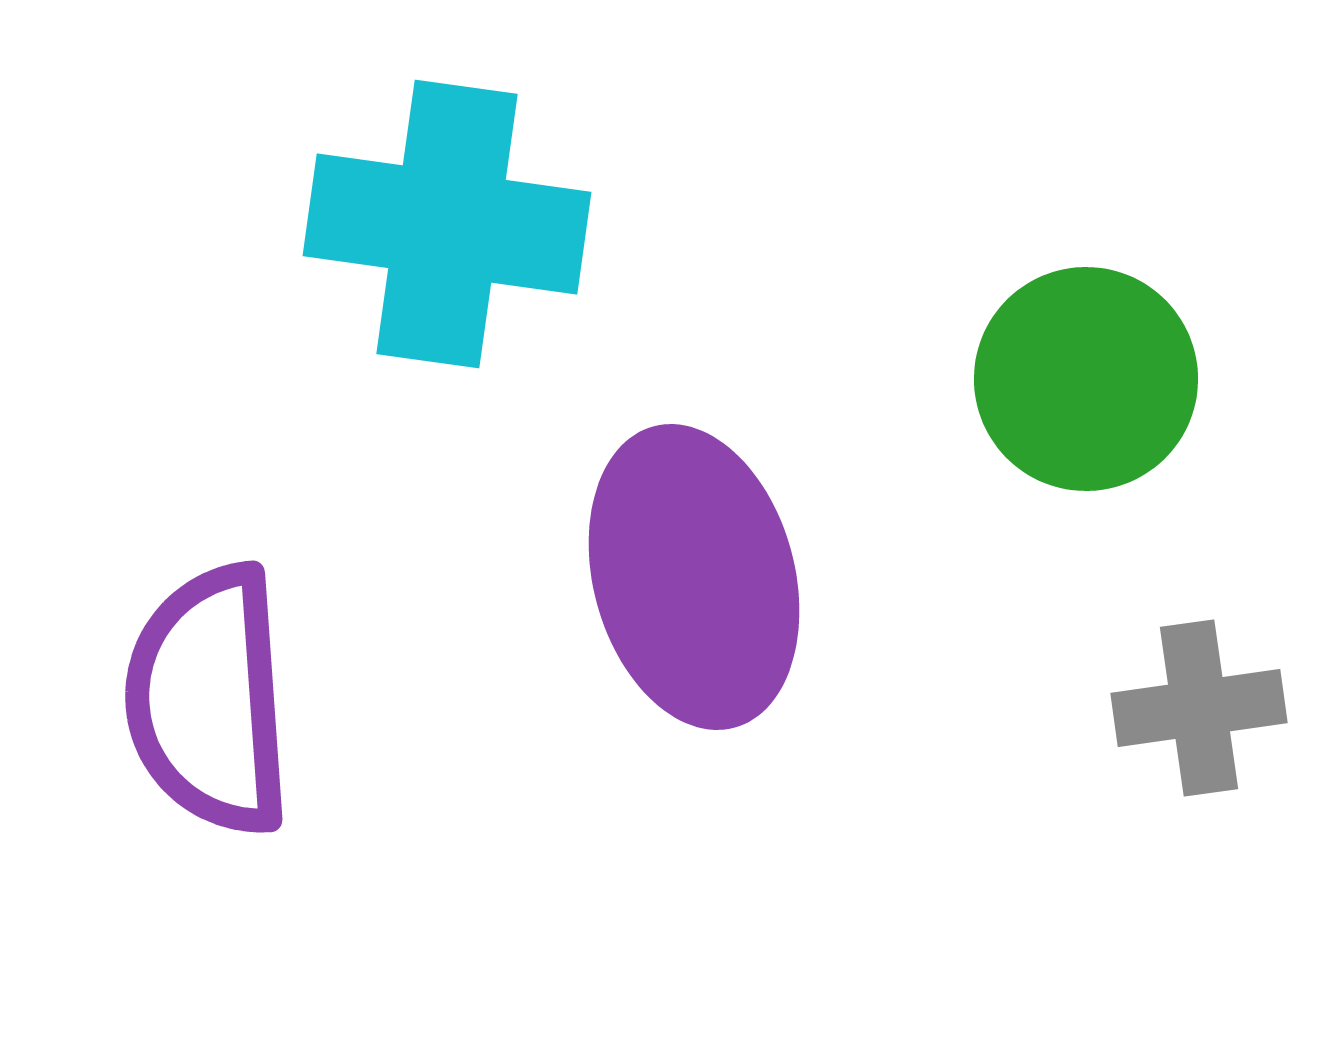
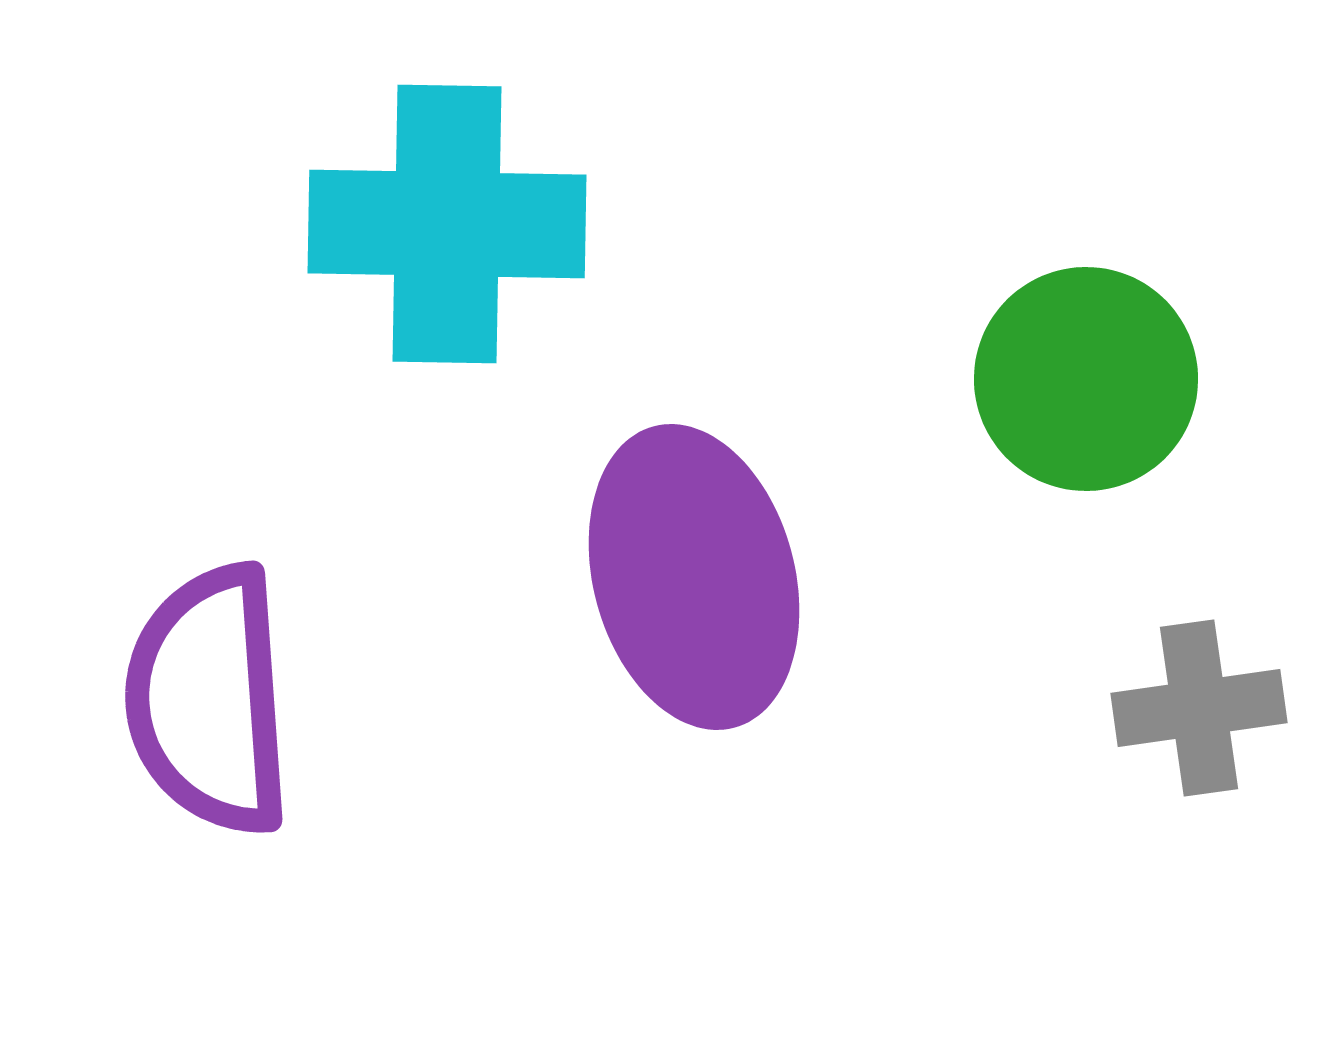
cyan cross: rotated 7 degrees counterclockwise
